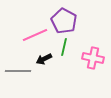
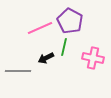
purple pentagon: moved 6 px right
pink line: moved 5 px right, 7 px up
black arrow: moved 2 px right, 1 px up
